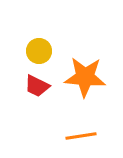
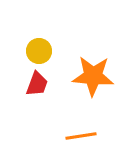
orange star: moved 8 px right, 1 px up
red trapezoid: moved 2 px up; rotated 96 degrees counterclockwise
